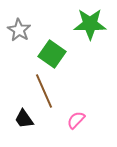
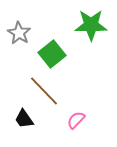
green star: moved 1 px right, 1 px down
gray star: moved 3 px down
green square: rotated 16 degrees clockwise
brown line: rotated 20 degrees counterclockwise
